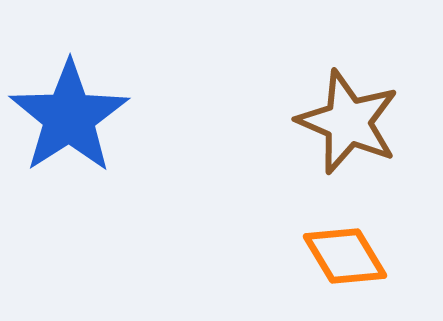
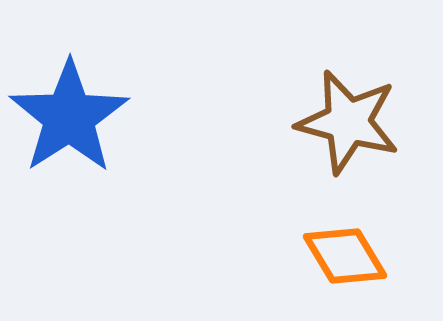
brown star: rotated 8 degrees counterclockwise
